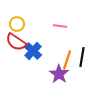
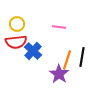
pink line: moved 1 px left, 1 px down
red semicircle: rotated 40 degrees counterclockwise
